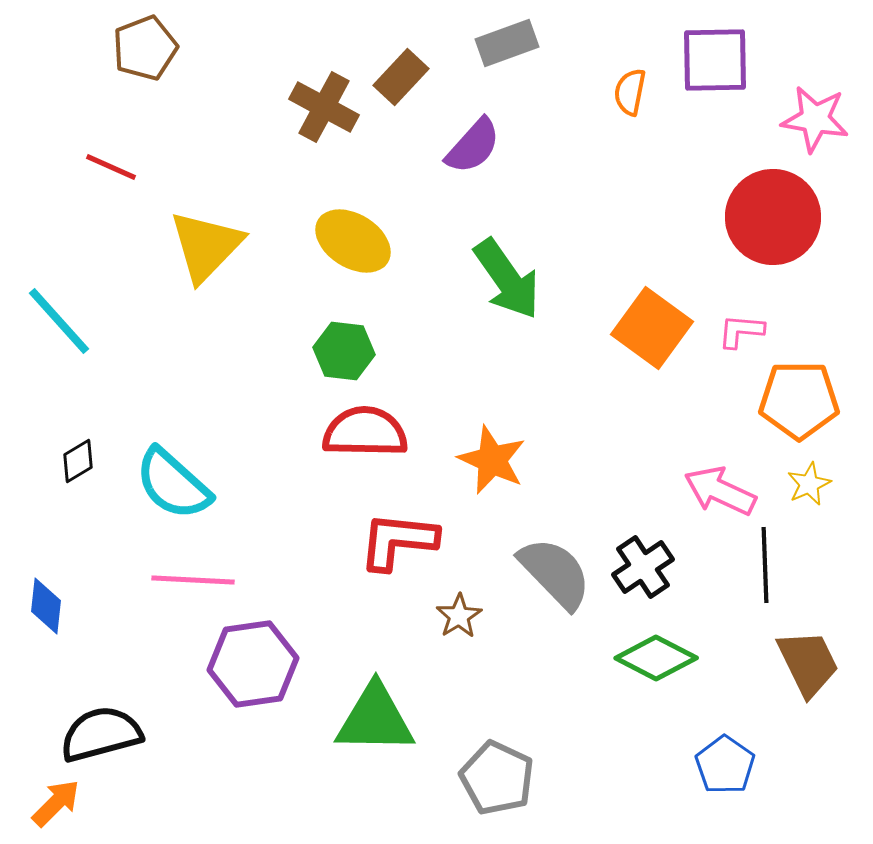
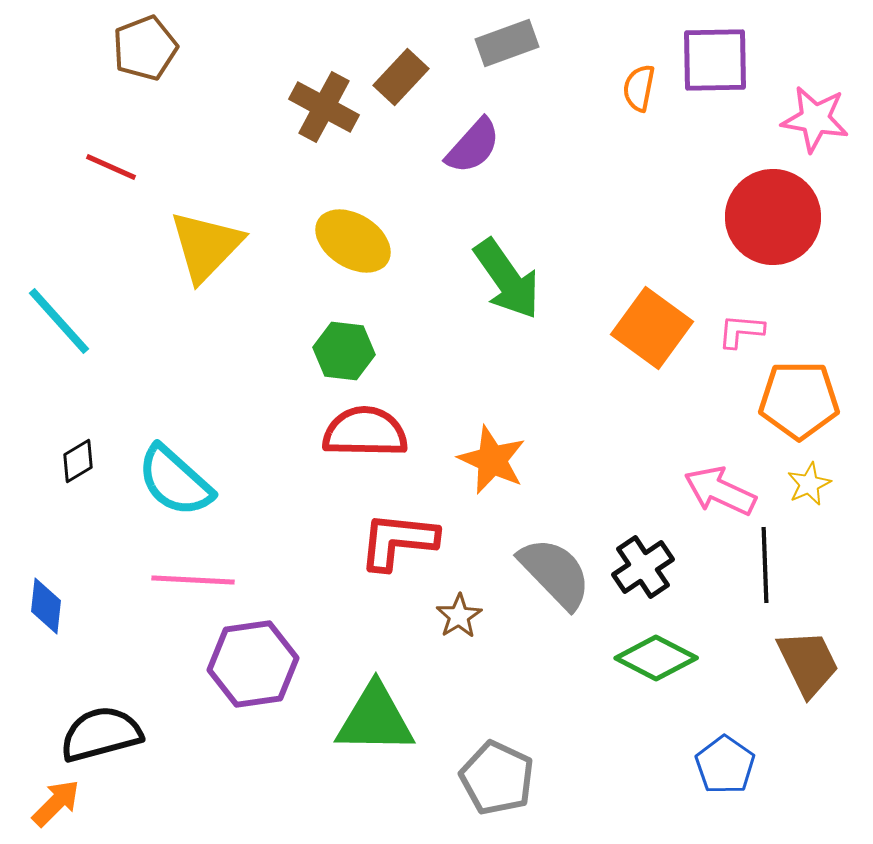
orange semicircle: moved 9 px right, 4 px up
cyan semicircle: moved 2 px right, 3 px up
